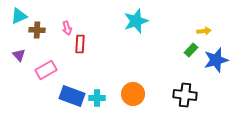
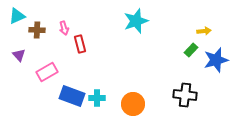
cyan triangle: moved 2 px left
pink arrow: moved 3 px left
red rectangle: rotated 18 degrees counterclockwise
pink rectangle: moved 1 px right, 2 px down
orange circle: moved 10 px down
